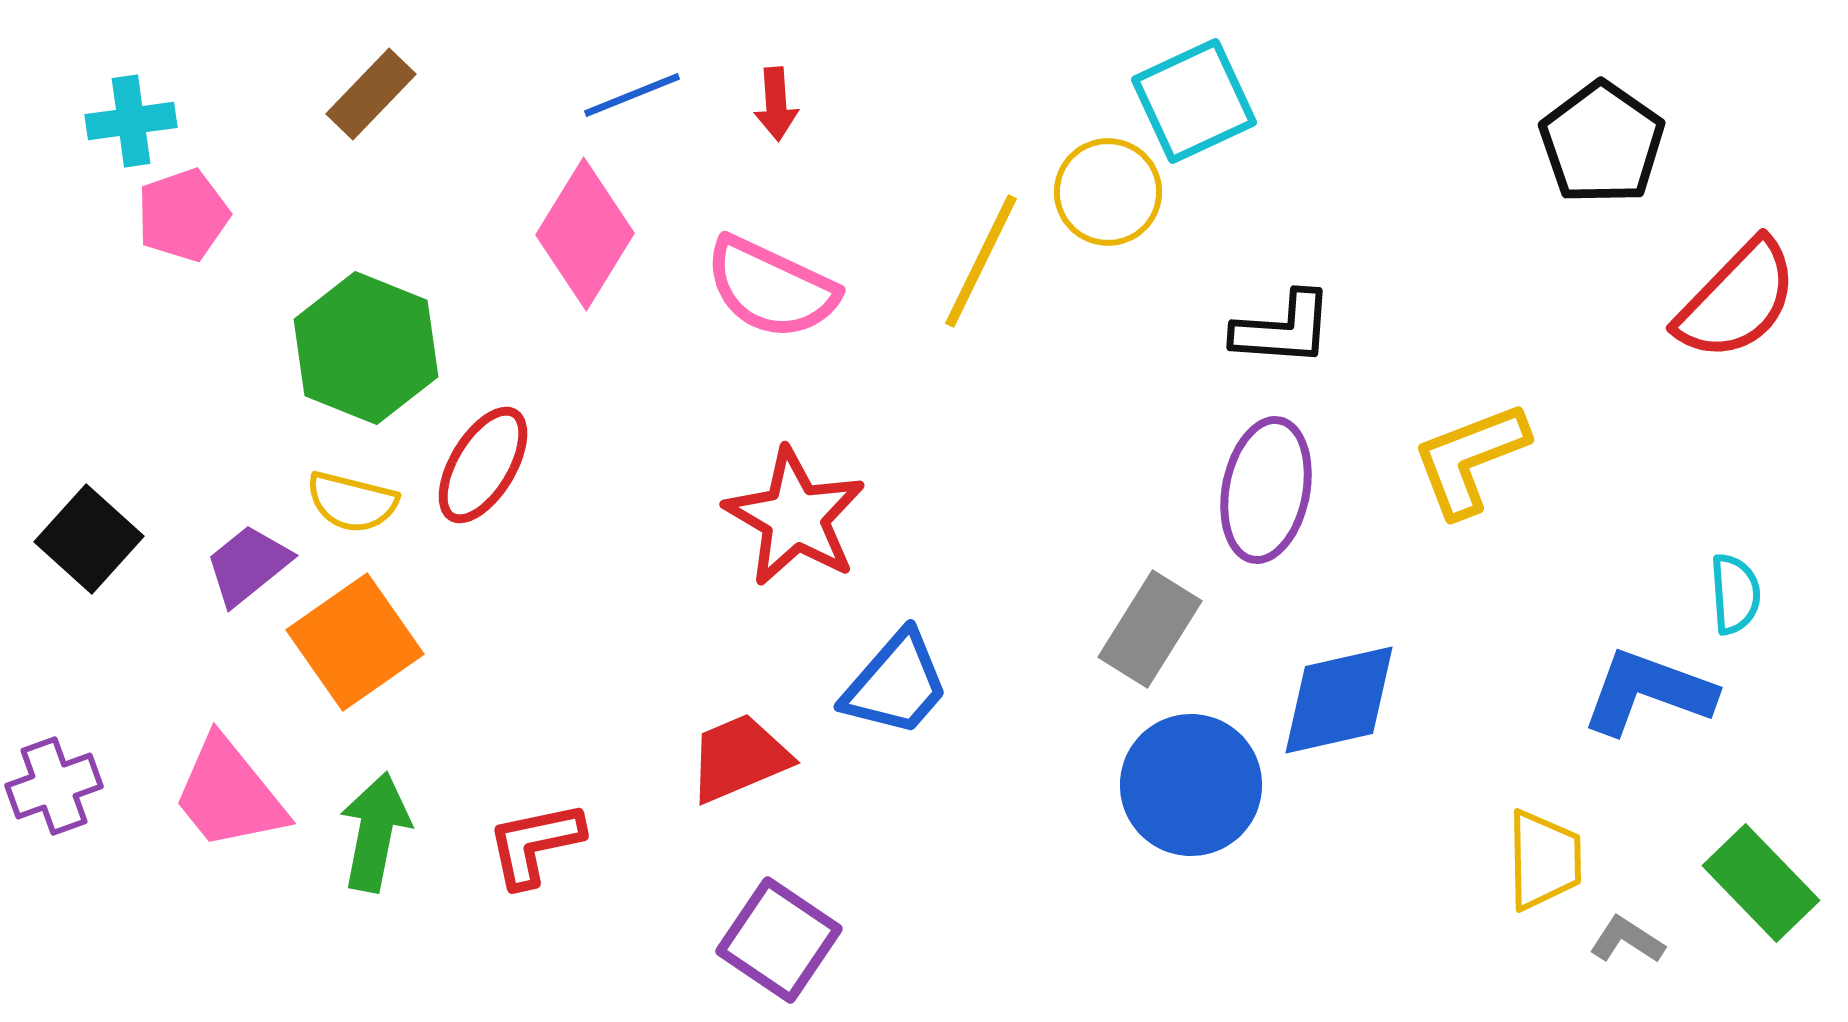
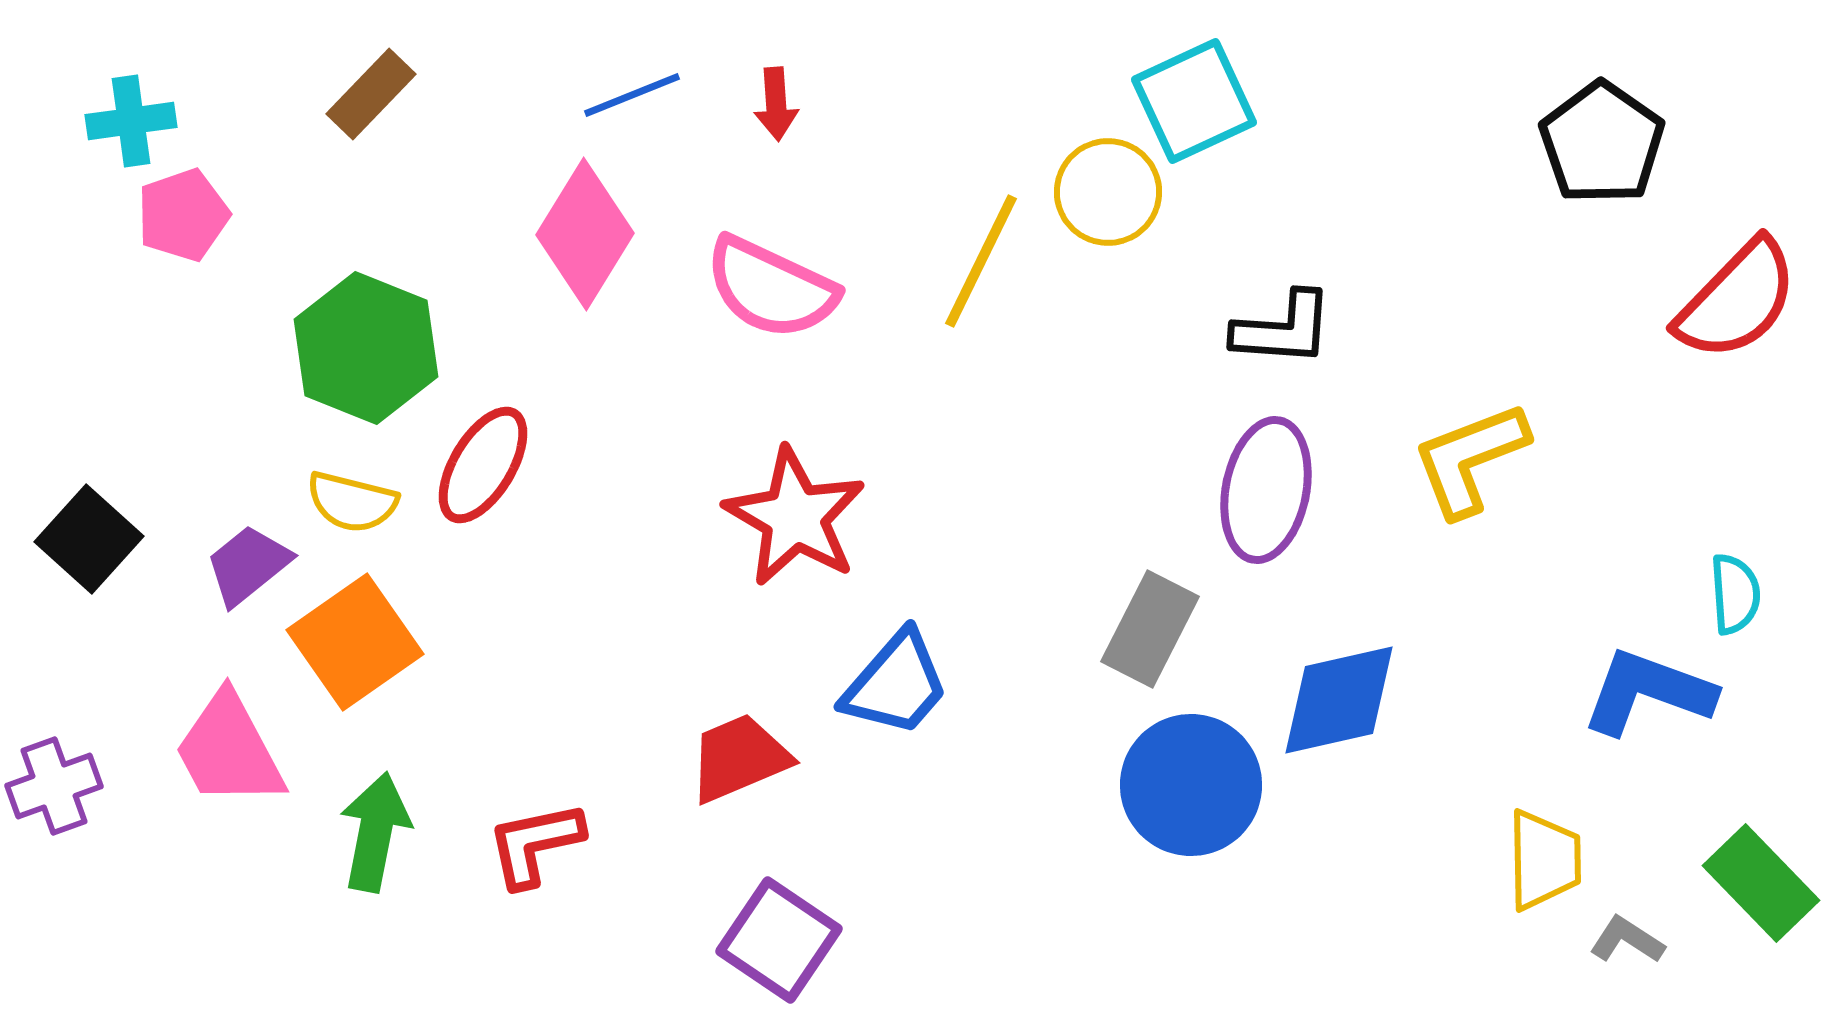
gray rectangle: rotated 5 degrees counterclockwise
pink trapezoid: moved 44 px up; rotated 11 degrees clockwise
